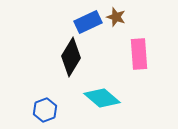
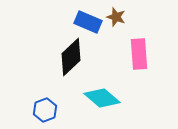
blue rectangle: rotated 48 degrees clockwise
black diamond: rotated 15 degrees clockwise
